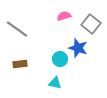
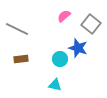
pink semicircle: rotated 24 degrees counterclockwise
gray line: rotated 10 degrees counterclockwise
brown rectangle: moved 1 px right, 5 px up
cyan triangle: moved 2 px down
